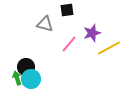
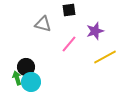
black square: moved 2 px right
gray triangle: moved 2 px left
purple star: moved 3 px right, 2 px up
yellow line: moved 4 px left, 9 px down
cyan circle: moved 3 px down
